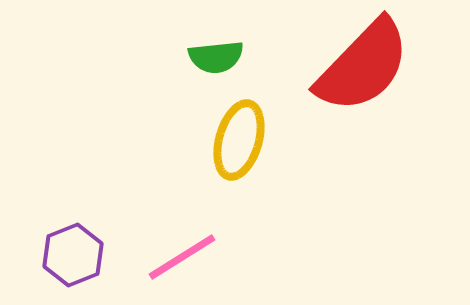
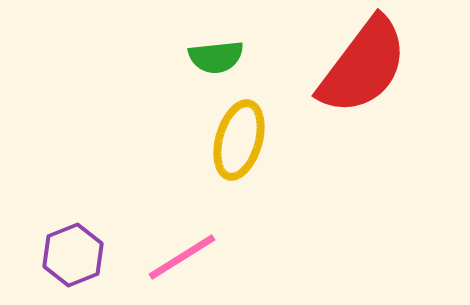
red semicircle: rotated 7 degrees counterclockwise
